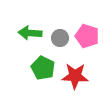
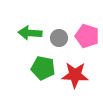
gray circle: moved 1 px left
green pentagon: rotated 15 degrees counterclockwise
red star: moved 1 px up
